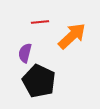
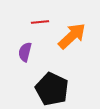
purple semicircle: moved 1 px up
black pentagon: moved 13 px right, 8 px down
